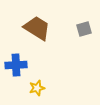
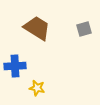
blue cross: moved 1 px left, 1 px down
yellow star: rotated 28 degrees clockwise
